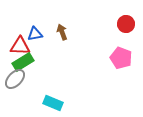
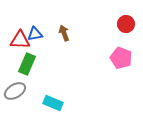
brown arrow: moved 2 px right, 1 px down
red triangle: moved 6 px up
green rectangle: moved 4 px right, 2 px down; rotated 35 degrees counterclockwise
gray ellipse: moved 12 px down; rotated 15 degrees clockwise
